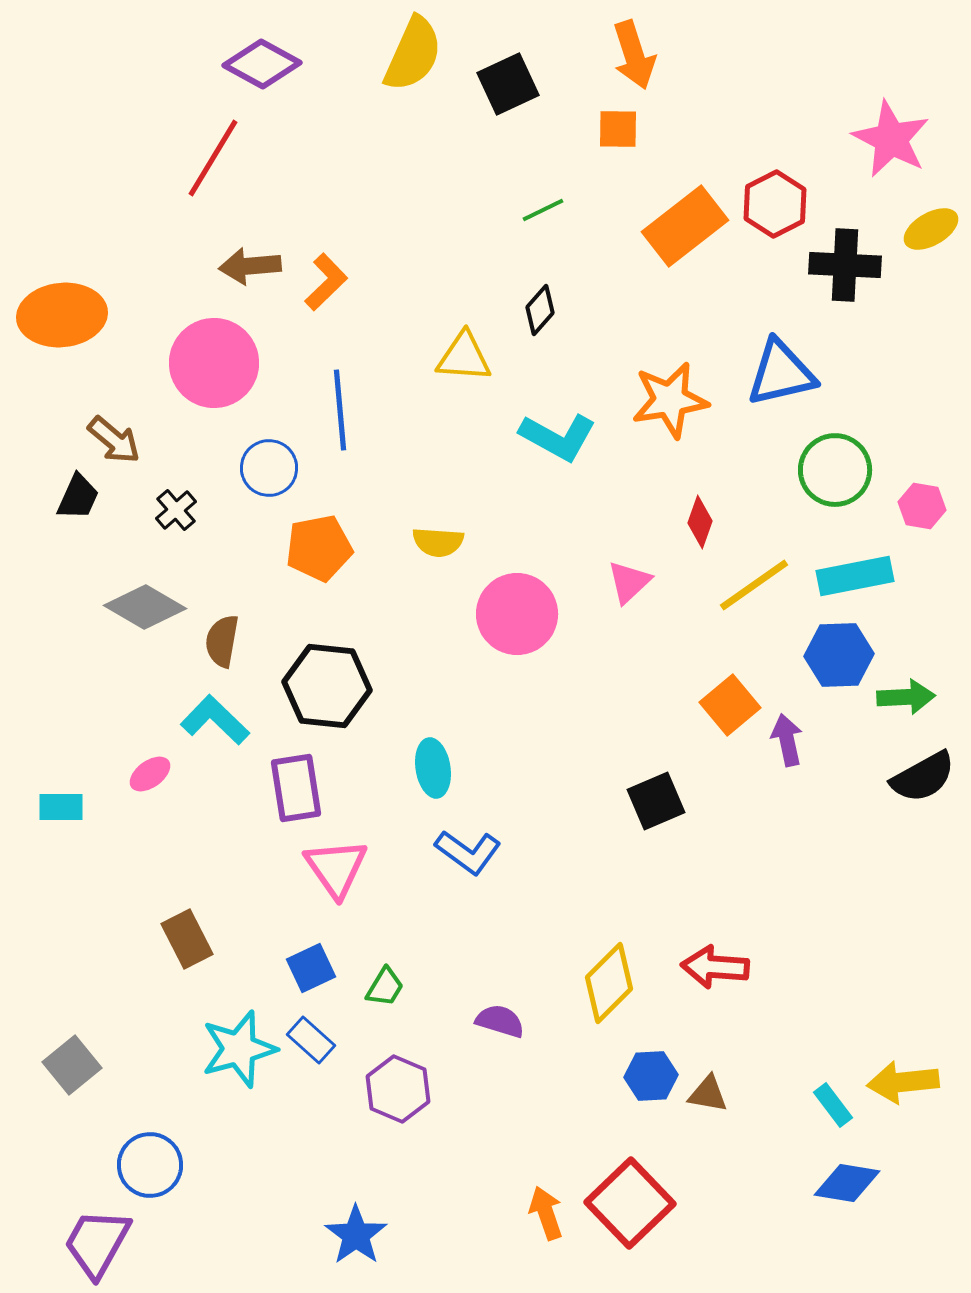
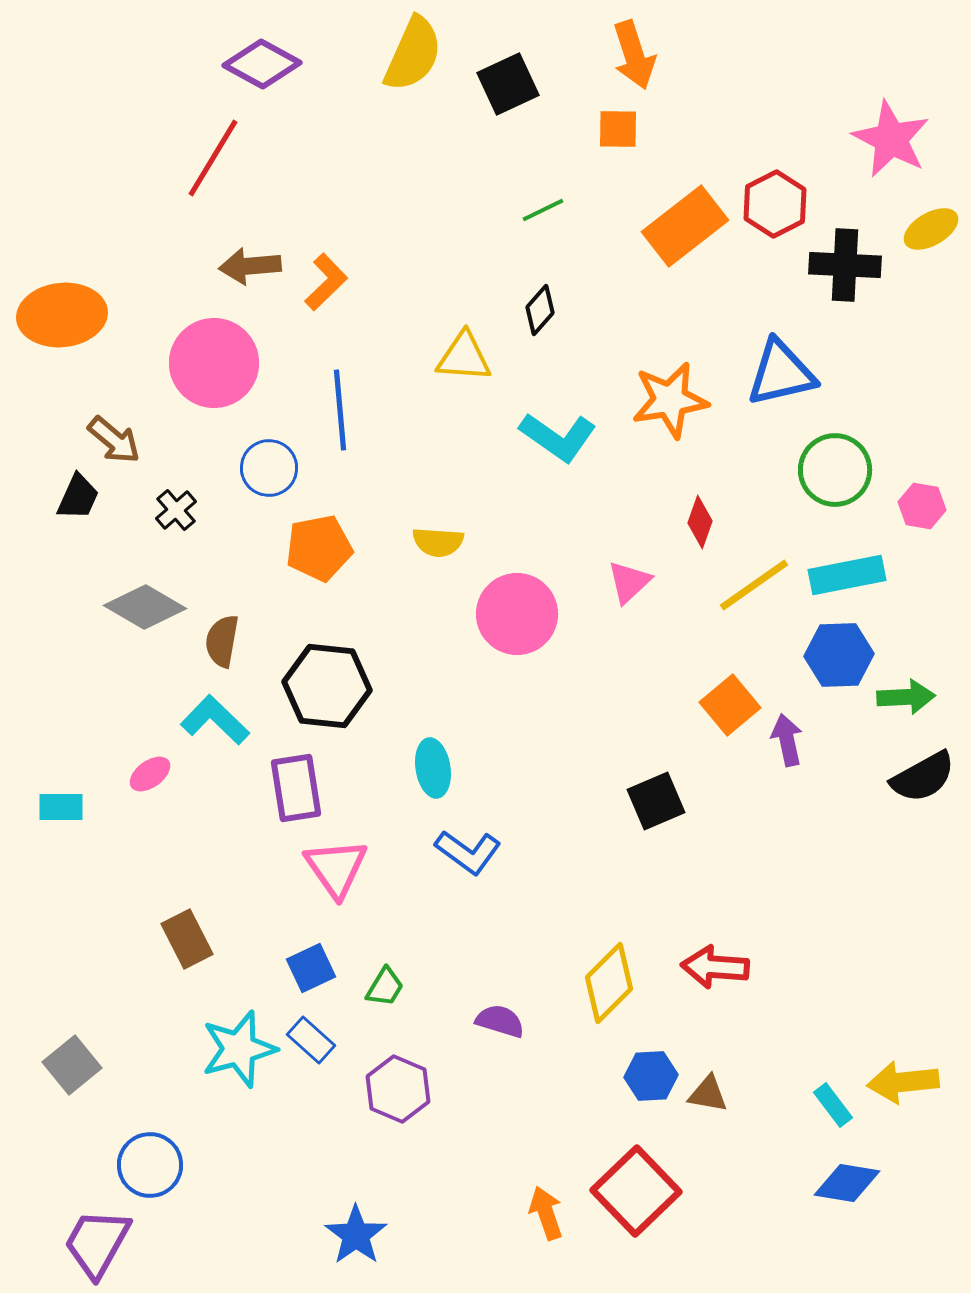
cyan L-shape at (558, 437): rotated 6 degrees clockwise
cyan rectangle at (855, 576): moved 8 px left, 1 px up
red square at (630, 1203): moved 6 px right, 12 px up
